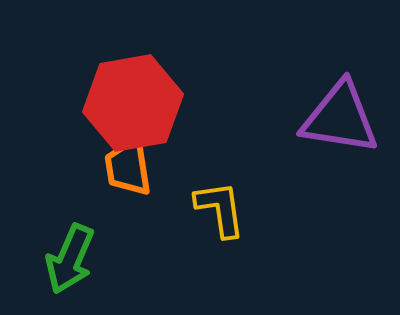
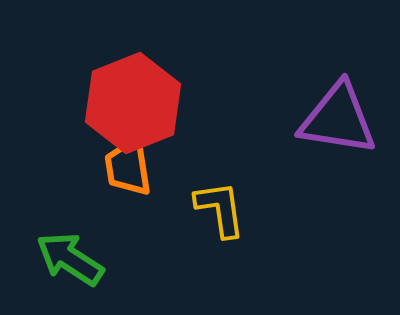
red hexagon: rotated 12 degrees counterclockwise
purple triangle: moved 2 px left, 1 px down
green arrow: rotated 100 degrees clockwise
